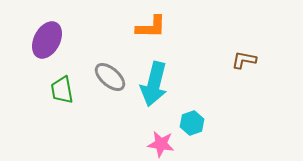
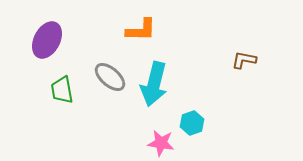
orange L-shape: moved 10 px left, 3 px down
pink star: moved 1 px up
